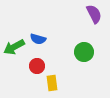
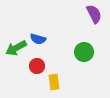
green arrow: moved 2 px right, 1 px down
yellow rectangle: moved 2 px right, 1 px up
